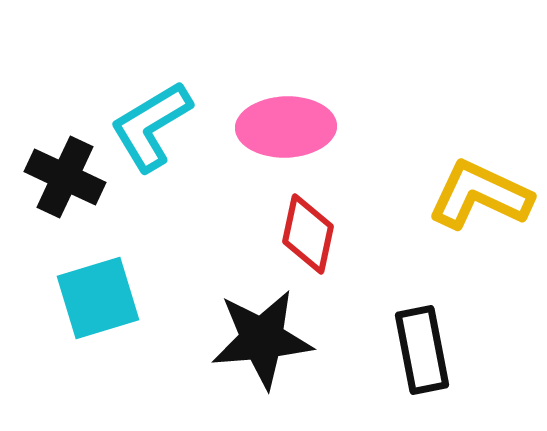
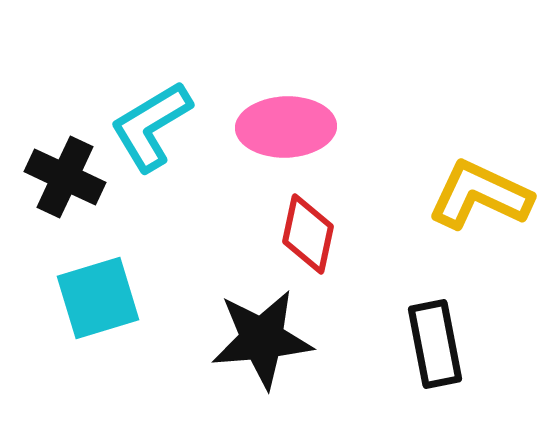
black rectangle: moved 13 px right, 6 px up
